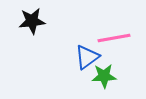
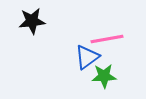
pink line: moved 7 px left, 1 px down
